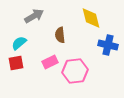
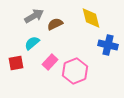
brown semicircle: moved 5 px left, 11 px up; rotated 70 degrees clockwise
cyan semicircle: moved 13 px right
pink rectangle: rotated 21 degrees counterclockwise
pink hexagon: rotated 15 degrees counterclockwise
